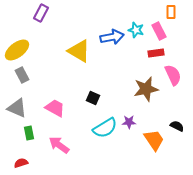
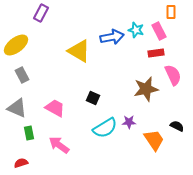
yellow ellipse: moved 1 px left, 5 px up
